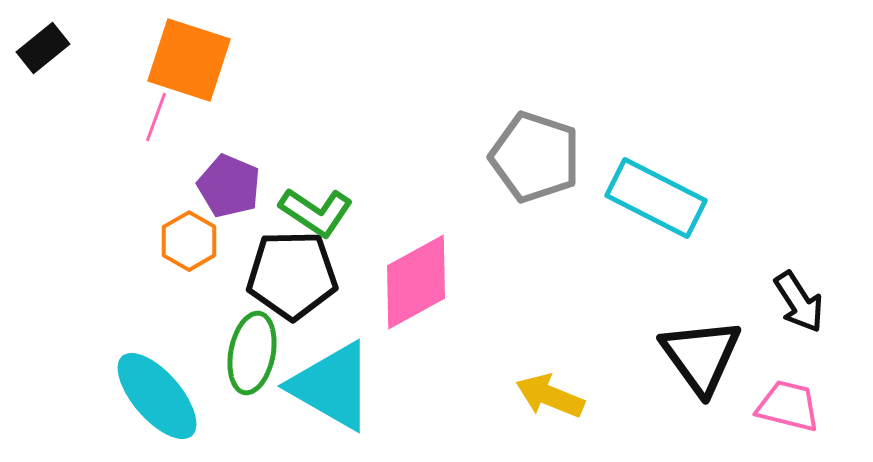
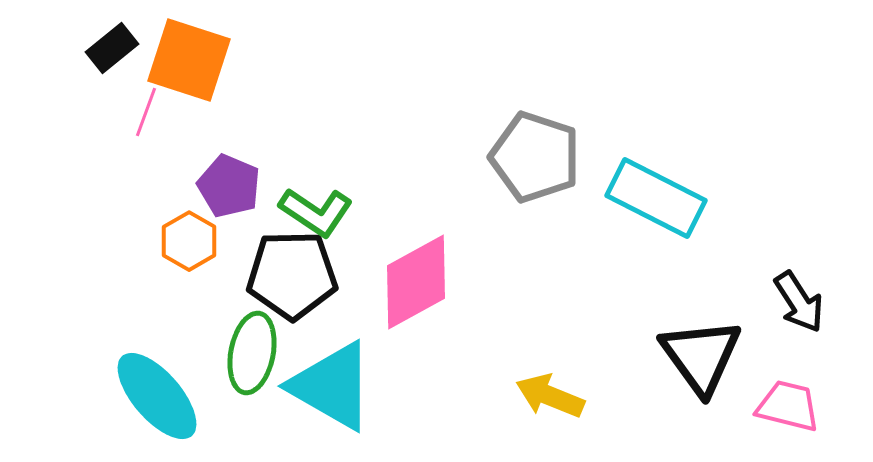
black rectangle: moved 69 px right
pink line: moved 10 px left, 5 px up
